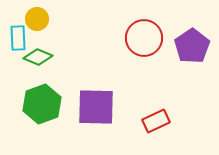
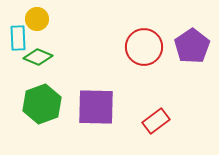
red circle: moved 9 px down
red rectangle: rotated 12 degrees counterclockwise
